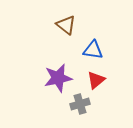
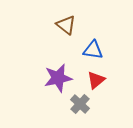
gray cross: rotated 30 degrees counterclockwise
